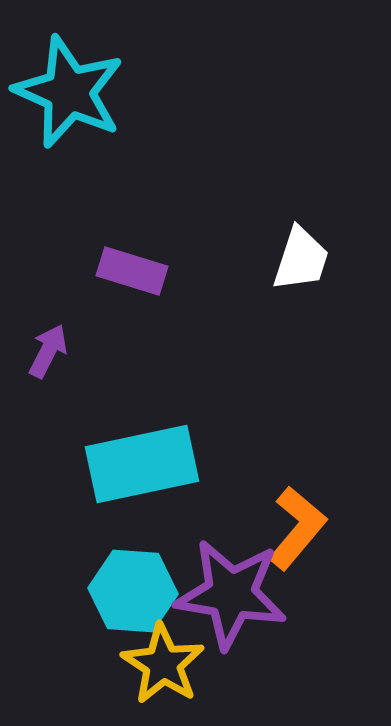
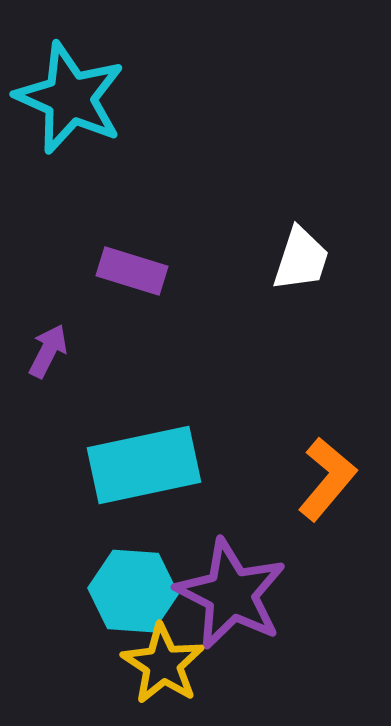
cyan star: moved 1 px right, 6 px down
cyan rectangle: moved 2 px right, 1 px down
orange L-shape: moved 30 px right, 49 px up
purple star: rotated 18 degrees clockwise
